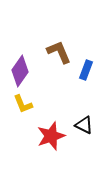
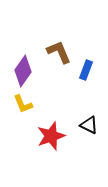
purple diamond: moved 3 px right
black triangle: moved 5 px right
